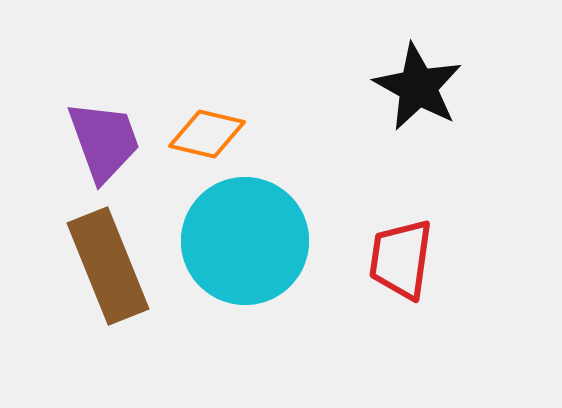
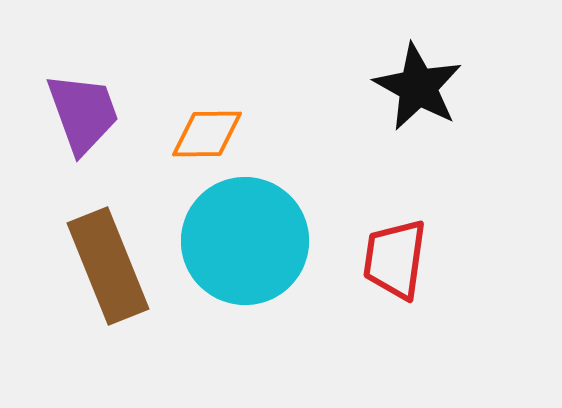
orange diamond: rotated 14 degrees counterclockwise
purple trapezoid: moved 21 px left, 28 px up
red trapezoid: moved 6 px left
